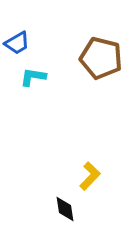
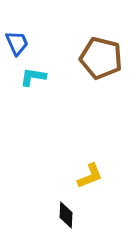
blue trapezoid: rotated 84 degrees counterclockwise
yellow L-shape: rotated 24 degrees clockwise
black diamond: moved 1 px right, 6 px down; rotated 12 degrees clockwise
